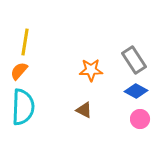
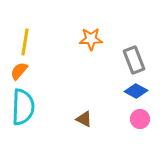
gray rectangle: rotated 12 degrees clockwise
orange star: moved 31 px up
brown triangle: moved 9 px down
